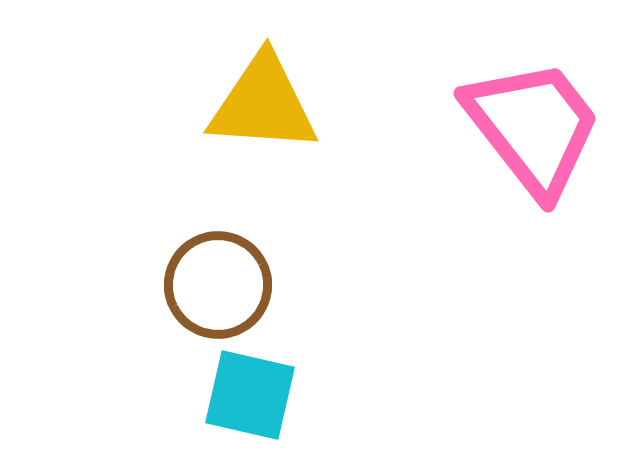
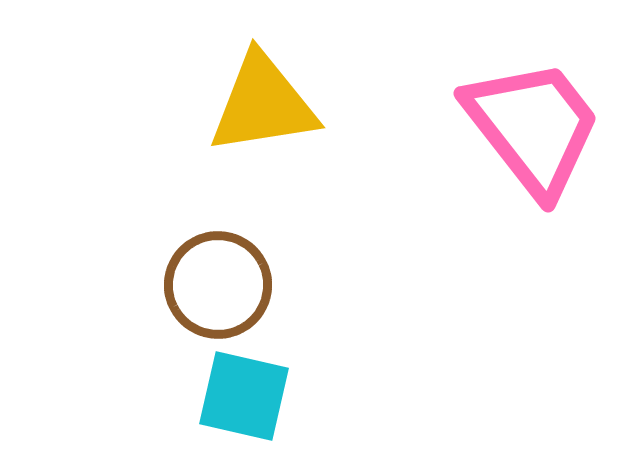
yellow triangle: rotated 13 degrees counterclockwise
cyan square: moved 6 px left, 1 px down
